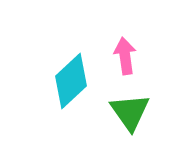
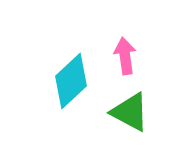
green triangle: rotated 27 degrees counterclockwise
